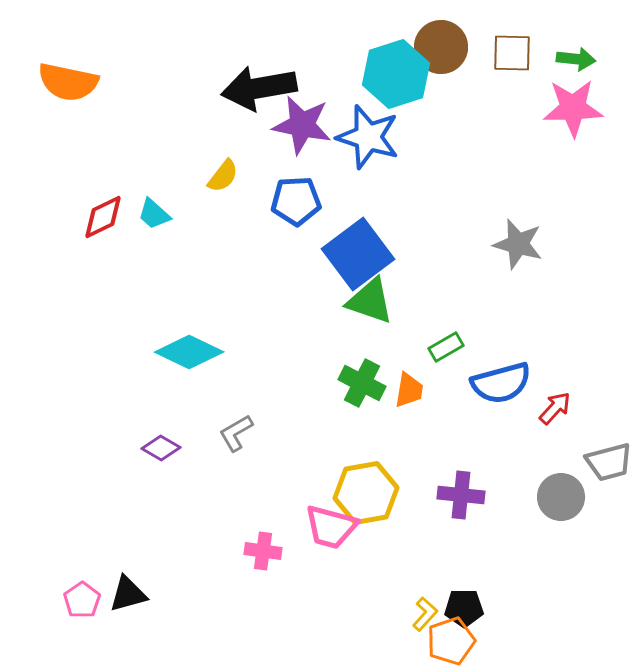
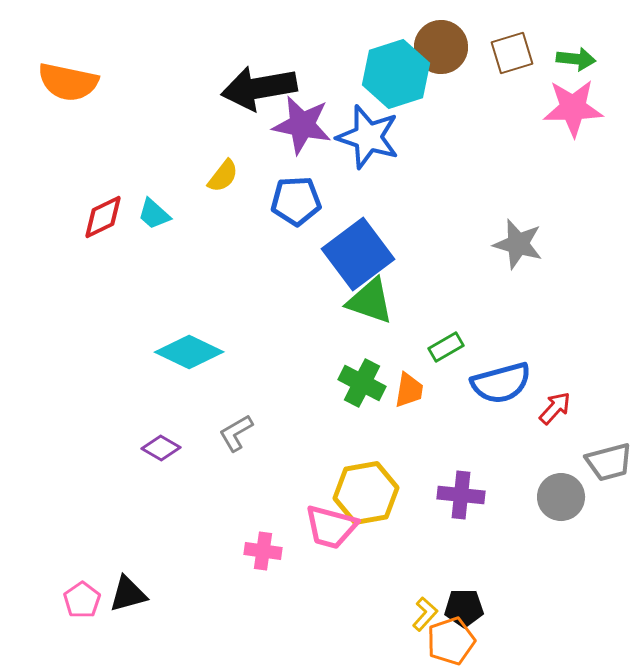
brown square: rotated 18 degrees counterclockwise
